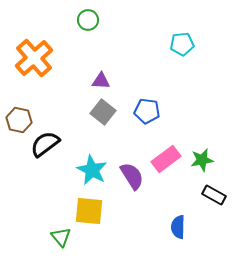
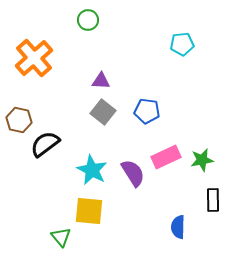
pink rectangle: moved 2 px up; rotated 12 degrees clockwise
purple semicircle: moved 1 px right, 3 px up
black rectangle: moved 1 px left, 5 px down; rotated 60 degrees clockwise
